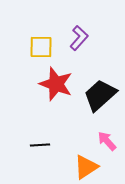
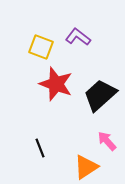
purple L-shape: moved 1 px left, 1 px up; rotated 95 degrees counterclockwise
yellow square: rotated 20 degrees clockwise
black line: moved 3 px down; rotated 72 degrees clockwise
